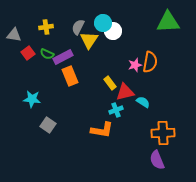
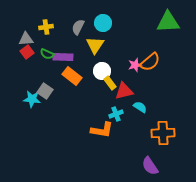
white circle: moved 11 px left, 40 px down
gray triangle: moved 12 px right, 4 px down; rotated 14 degrees counterclockwise
yellow triangle: moved 6 px right, 5 px down
red square: moved 1 px left, 1 px up
purple rectangle: rotated 30 degrees clockwise
orange semicircle: rotated 40 degrees clockwise
orange rectangle: moved 2 px right; rotated 30 degrees counterclockwise
red triangle: moved 1 px left, 1 px up
cyan semicircle: moved 3 px left, 5 px down
cyan cross: moved 4 px down
gray square: moved 3 px left, 34 px up
purple semicircle: moved 7 px left, 6 px down; rotated 12 degrees counterclockwise
